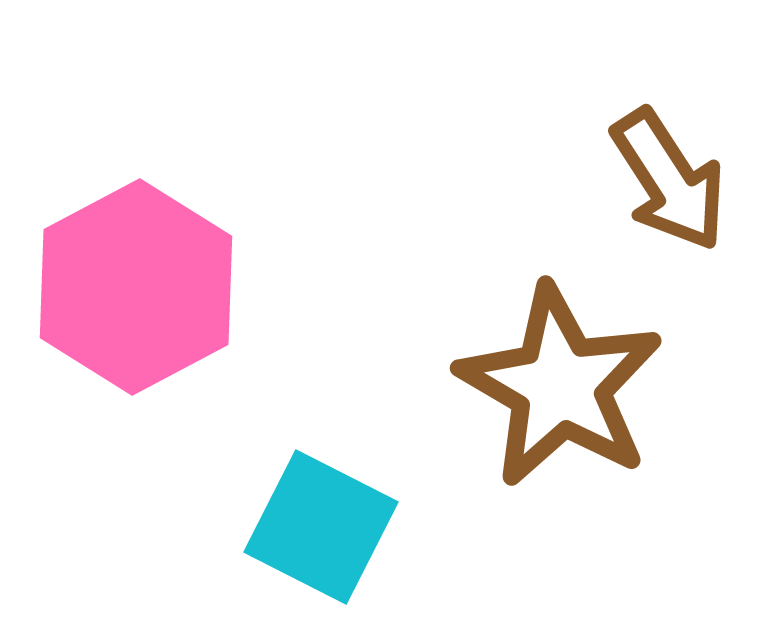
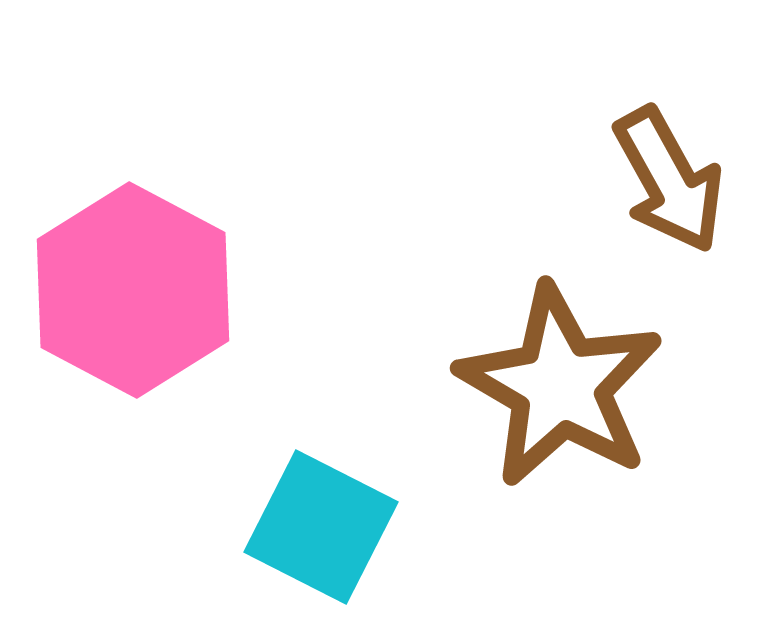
brown arrow: rotated 4 degrees clockwise
pink hexagon: moved 3 px left, 3 px down; rotated 4 degrees counterclockwise
